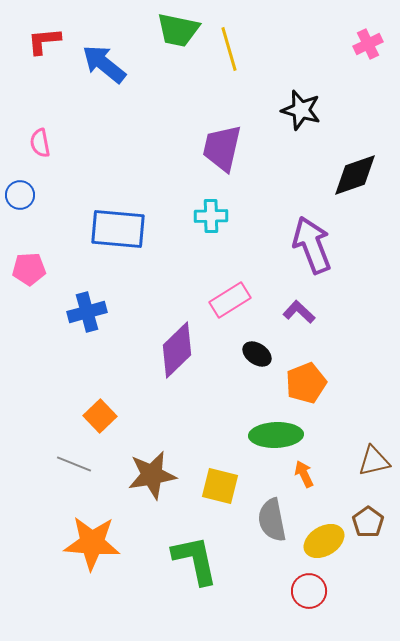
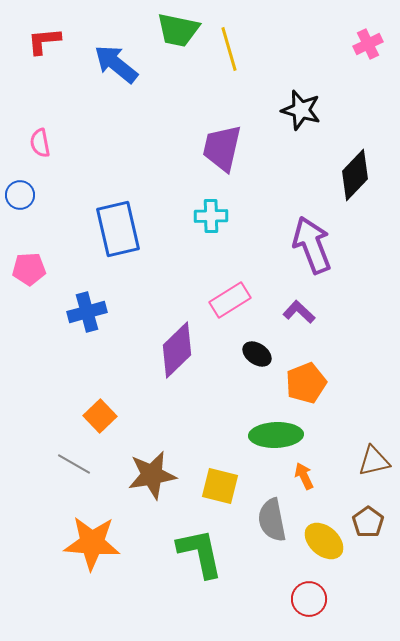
blue arrow: moved 12 px right
black diamond: rotated 27 degrees counterclockwise
blue rectangle: rotated 72 degrees clockwise
gray line: rotated 8 degrees clockwise
orange arrow: moved 2 px down
yellow ellipse: rotated 72 degrees clockwise
green L-shape: moved 5 px right, 7 px up
red circle: moved 8 px down
